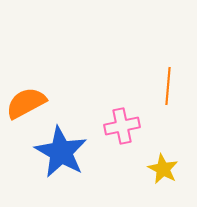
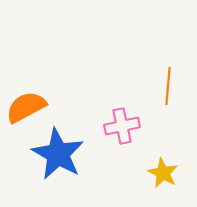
orange semicircle: moved 4 px down
blue star: moved 3 px left, 2 px down
yellow star: moved 4 px down
